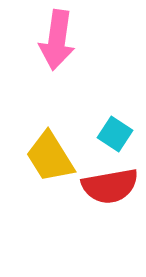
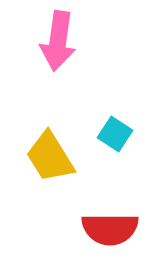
pink arrow: moved 1 px right, 1 px down
red semicircle: moved 43 px down; rotated 10 degrees clockwise
